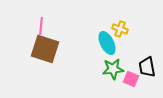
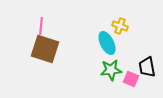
yellow cross: moved 3 px up
green star: moved 2 px left, 1 px down
